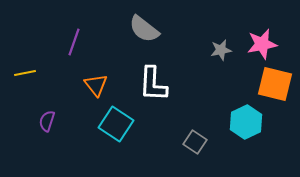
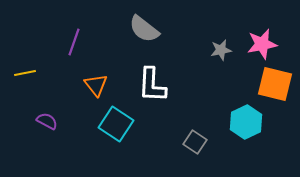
white L-shape: moved 1 px left, 1 px down
purple semicircle: rotated 100 degrees clockwise
